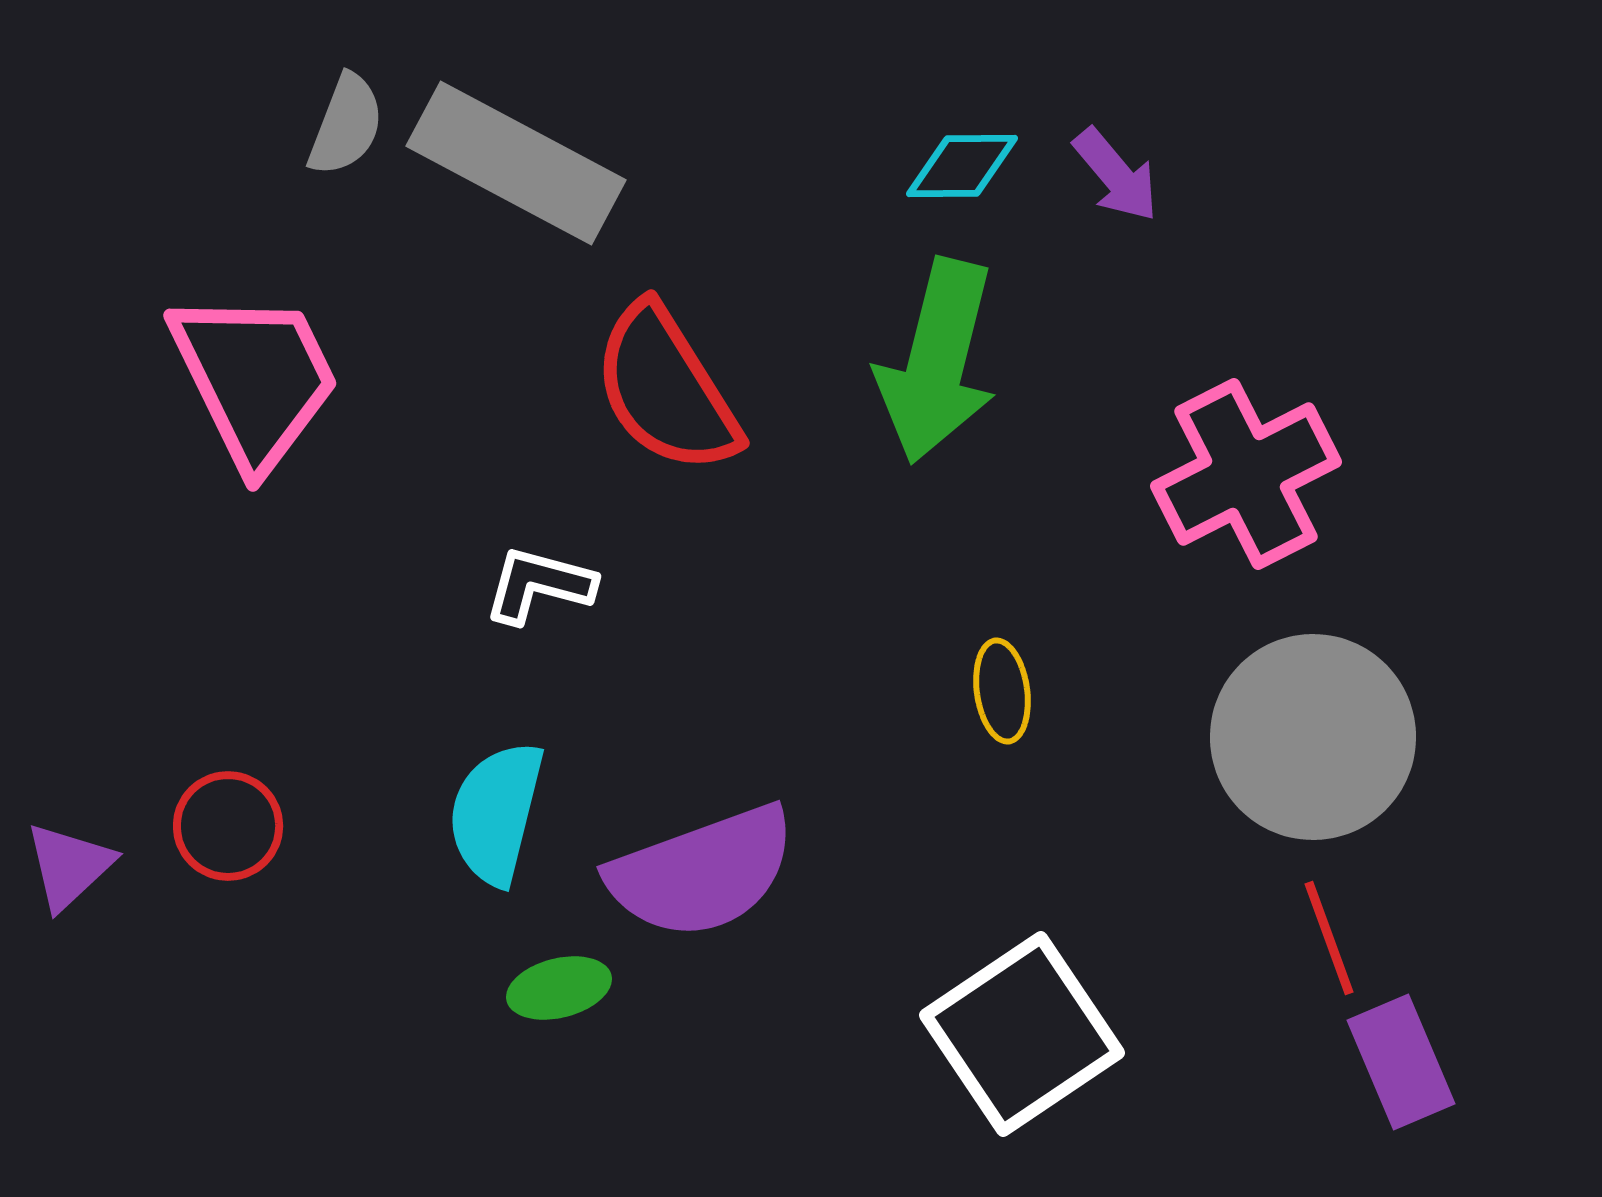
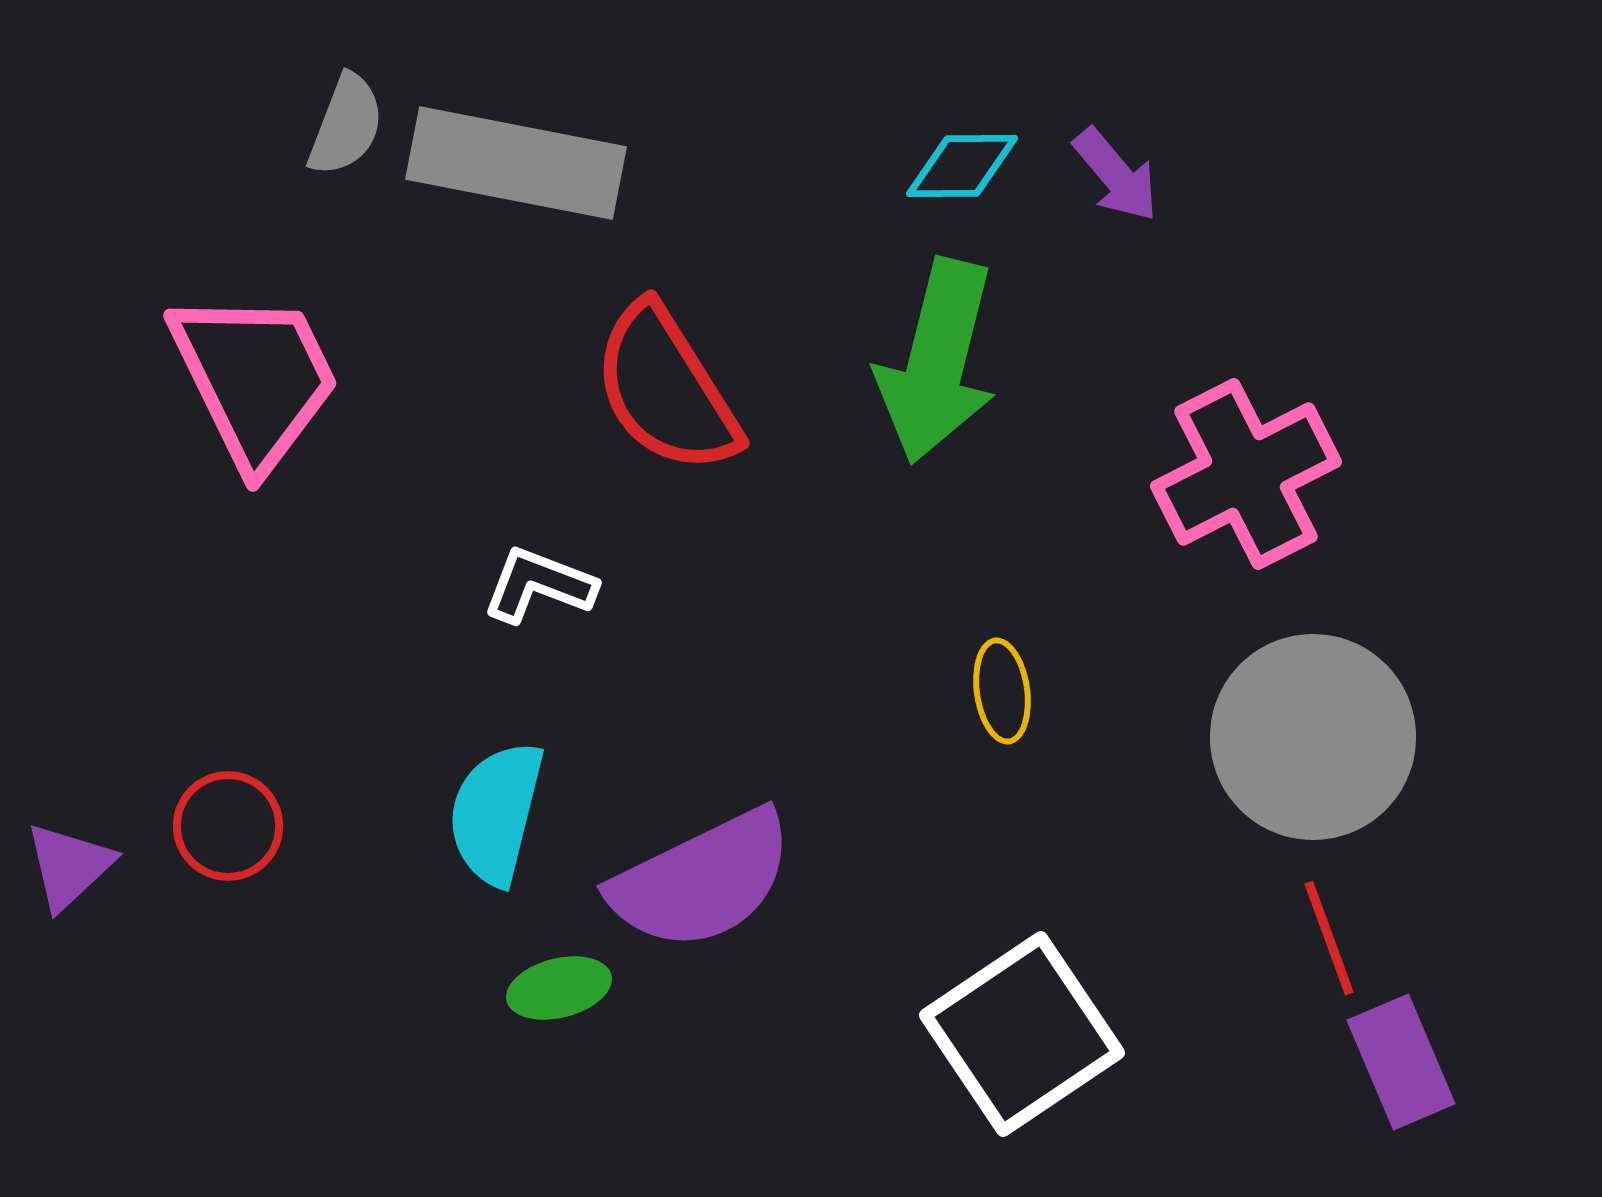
gray rectangle: rotated 17 degrees counterclockwise
white L-shape: rotated 6 degrees clockwise
purple semicircle: moved 8 px down; rotated 6 degrees counterclockwise
